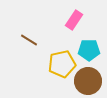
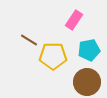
cyan pentagon: rotated 10 degrees counterclockwise
yellow pentagon: moved 9 px left, 8 px up; rotated 12 degrees clockwise
brown circle: moved 1 px left, 1 px down
